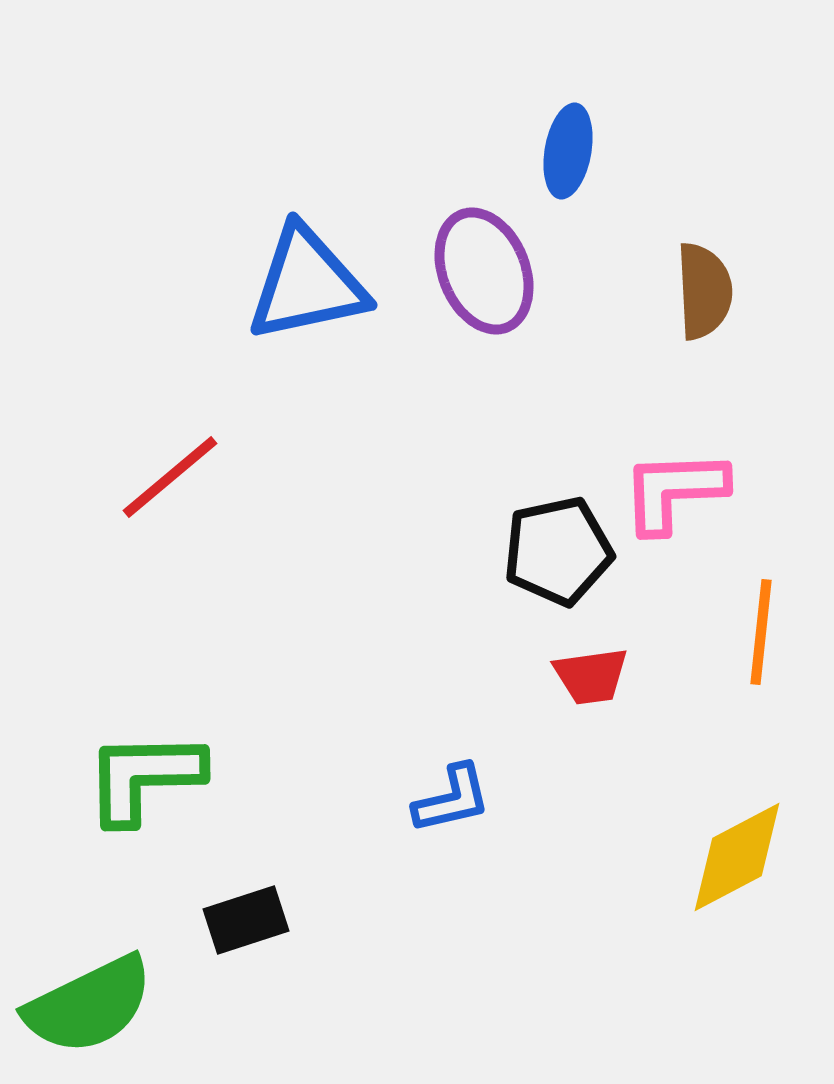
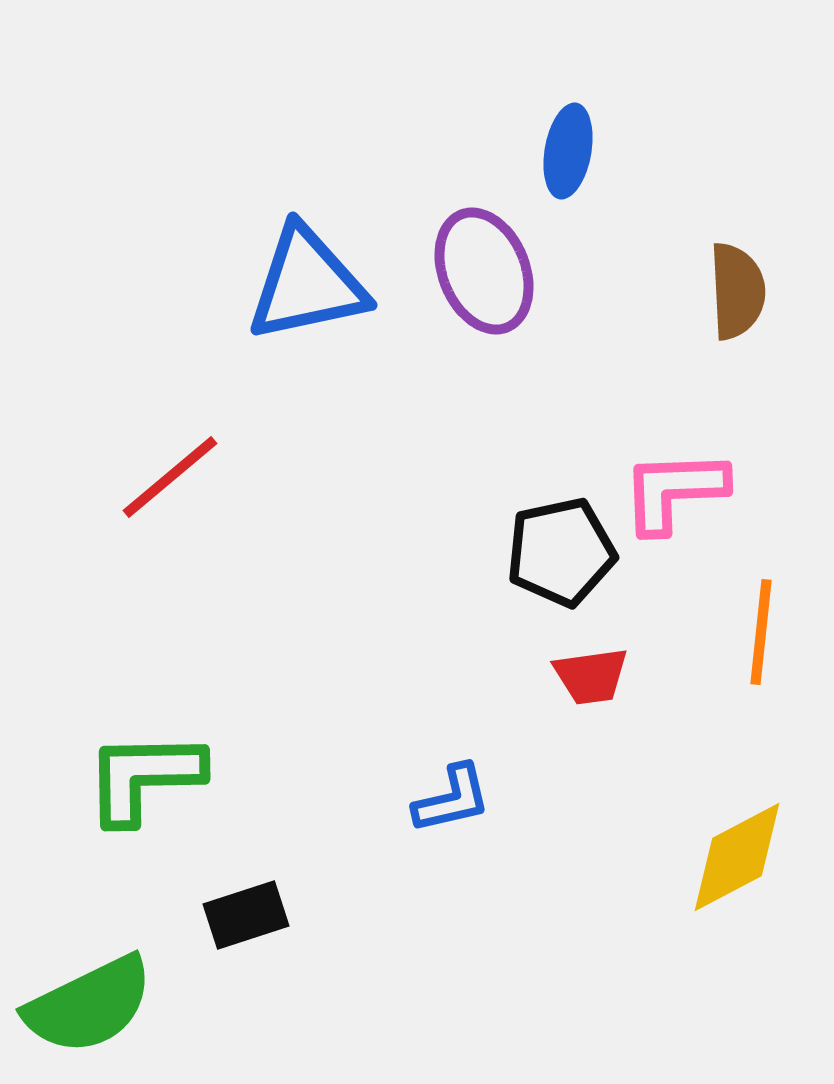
brown semicircle: moved 33 px right
black pentagon: moved 3 px right, 1 px down
black rectangle: moved 5 px up
